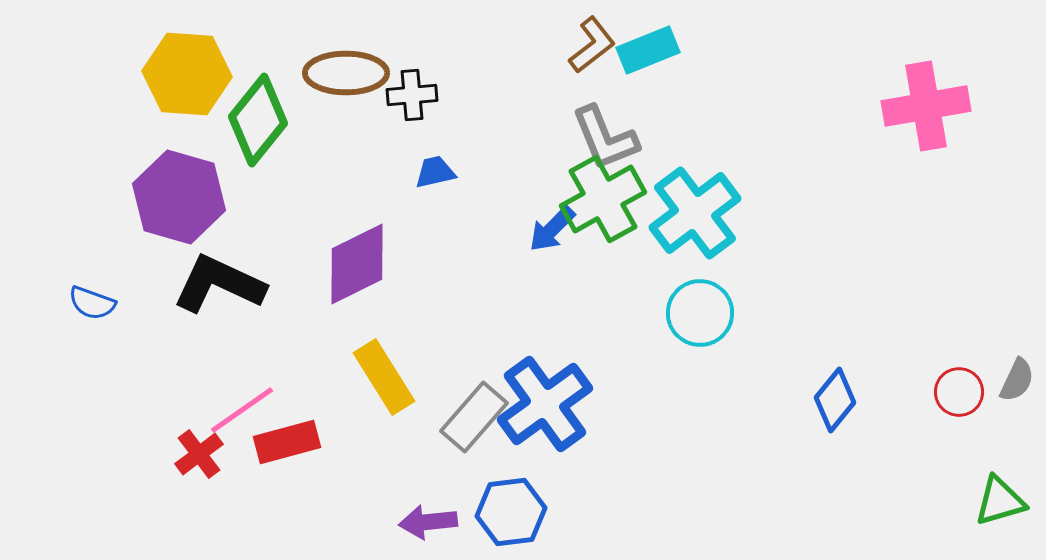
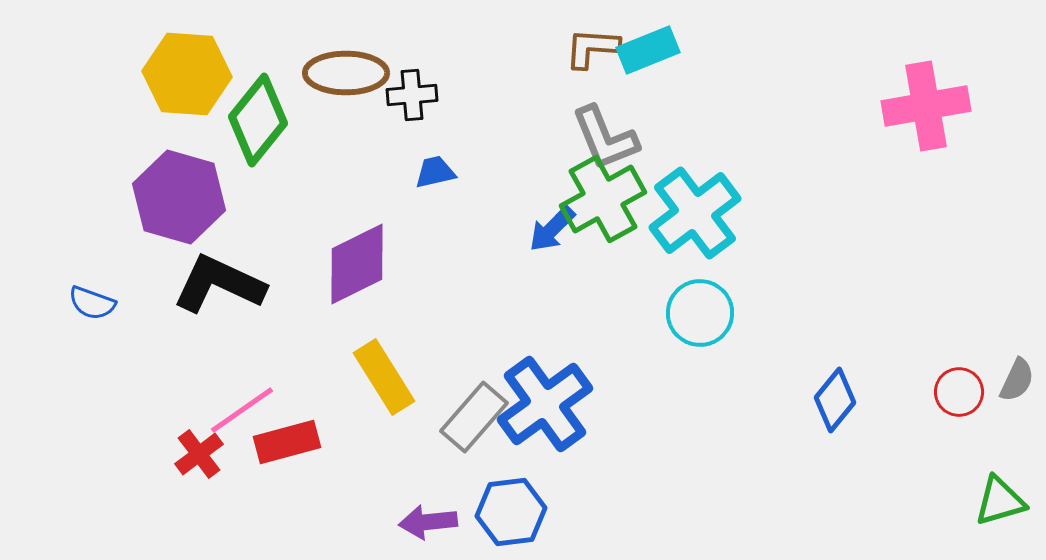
brown L-shape: moved 3 px down; rotated 138 degrees counterclockwise
